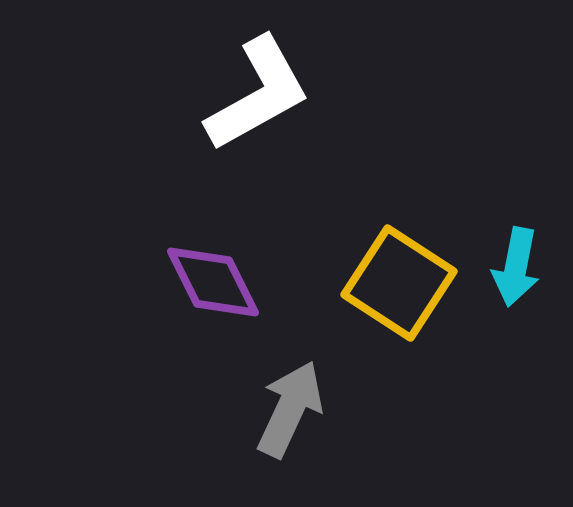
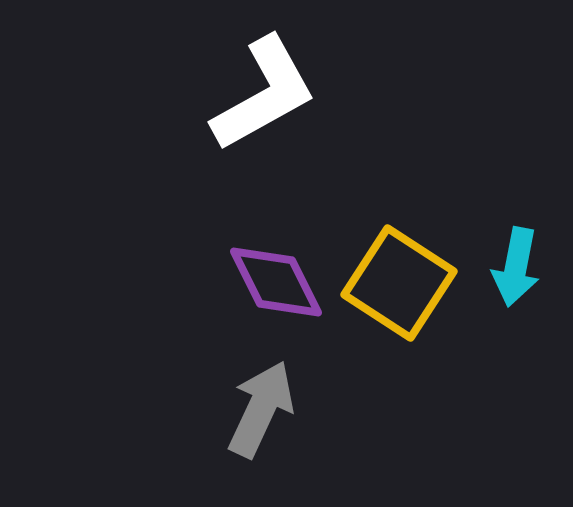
white L-shape: moved 6 px right
purple diamond: moved 63 px right
gray arrow: moved 29 px left
